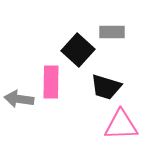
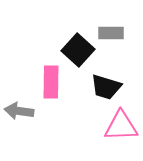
gray rectangle: moved 1 px left, 1 px down
gray arrow: moved 12 px down
pink triangle: moved 1 px down
